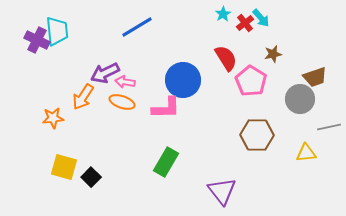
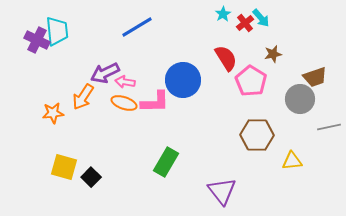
orange ellipse: moved 2 px right, 1 px down
pink L-shape: moved 11 px left, 6 px up
orange star: moved 5 px up
yellow triangle: moved 14 px left, 8 px down
